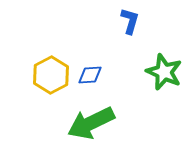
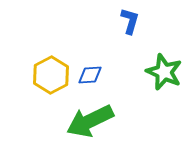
green arrow: moved 1 px left, 2 px up
